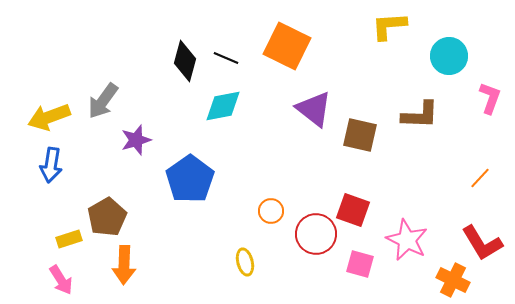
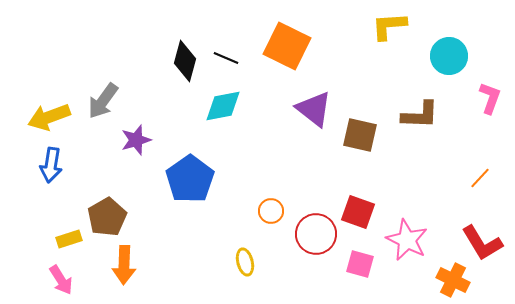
red square: moved 5 px right, 2 px down
